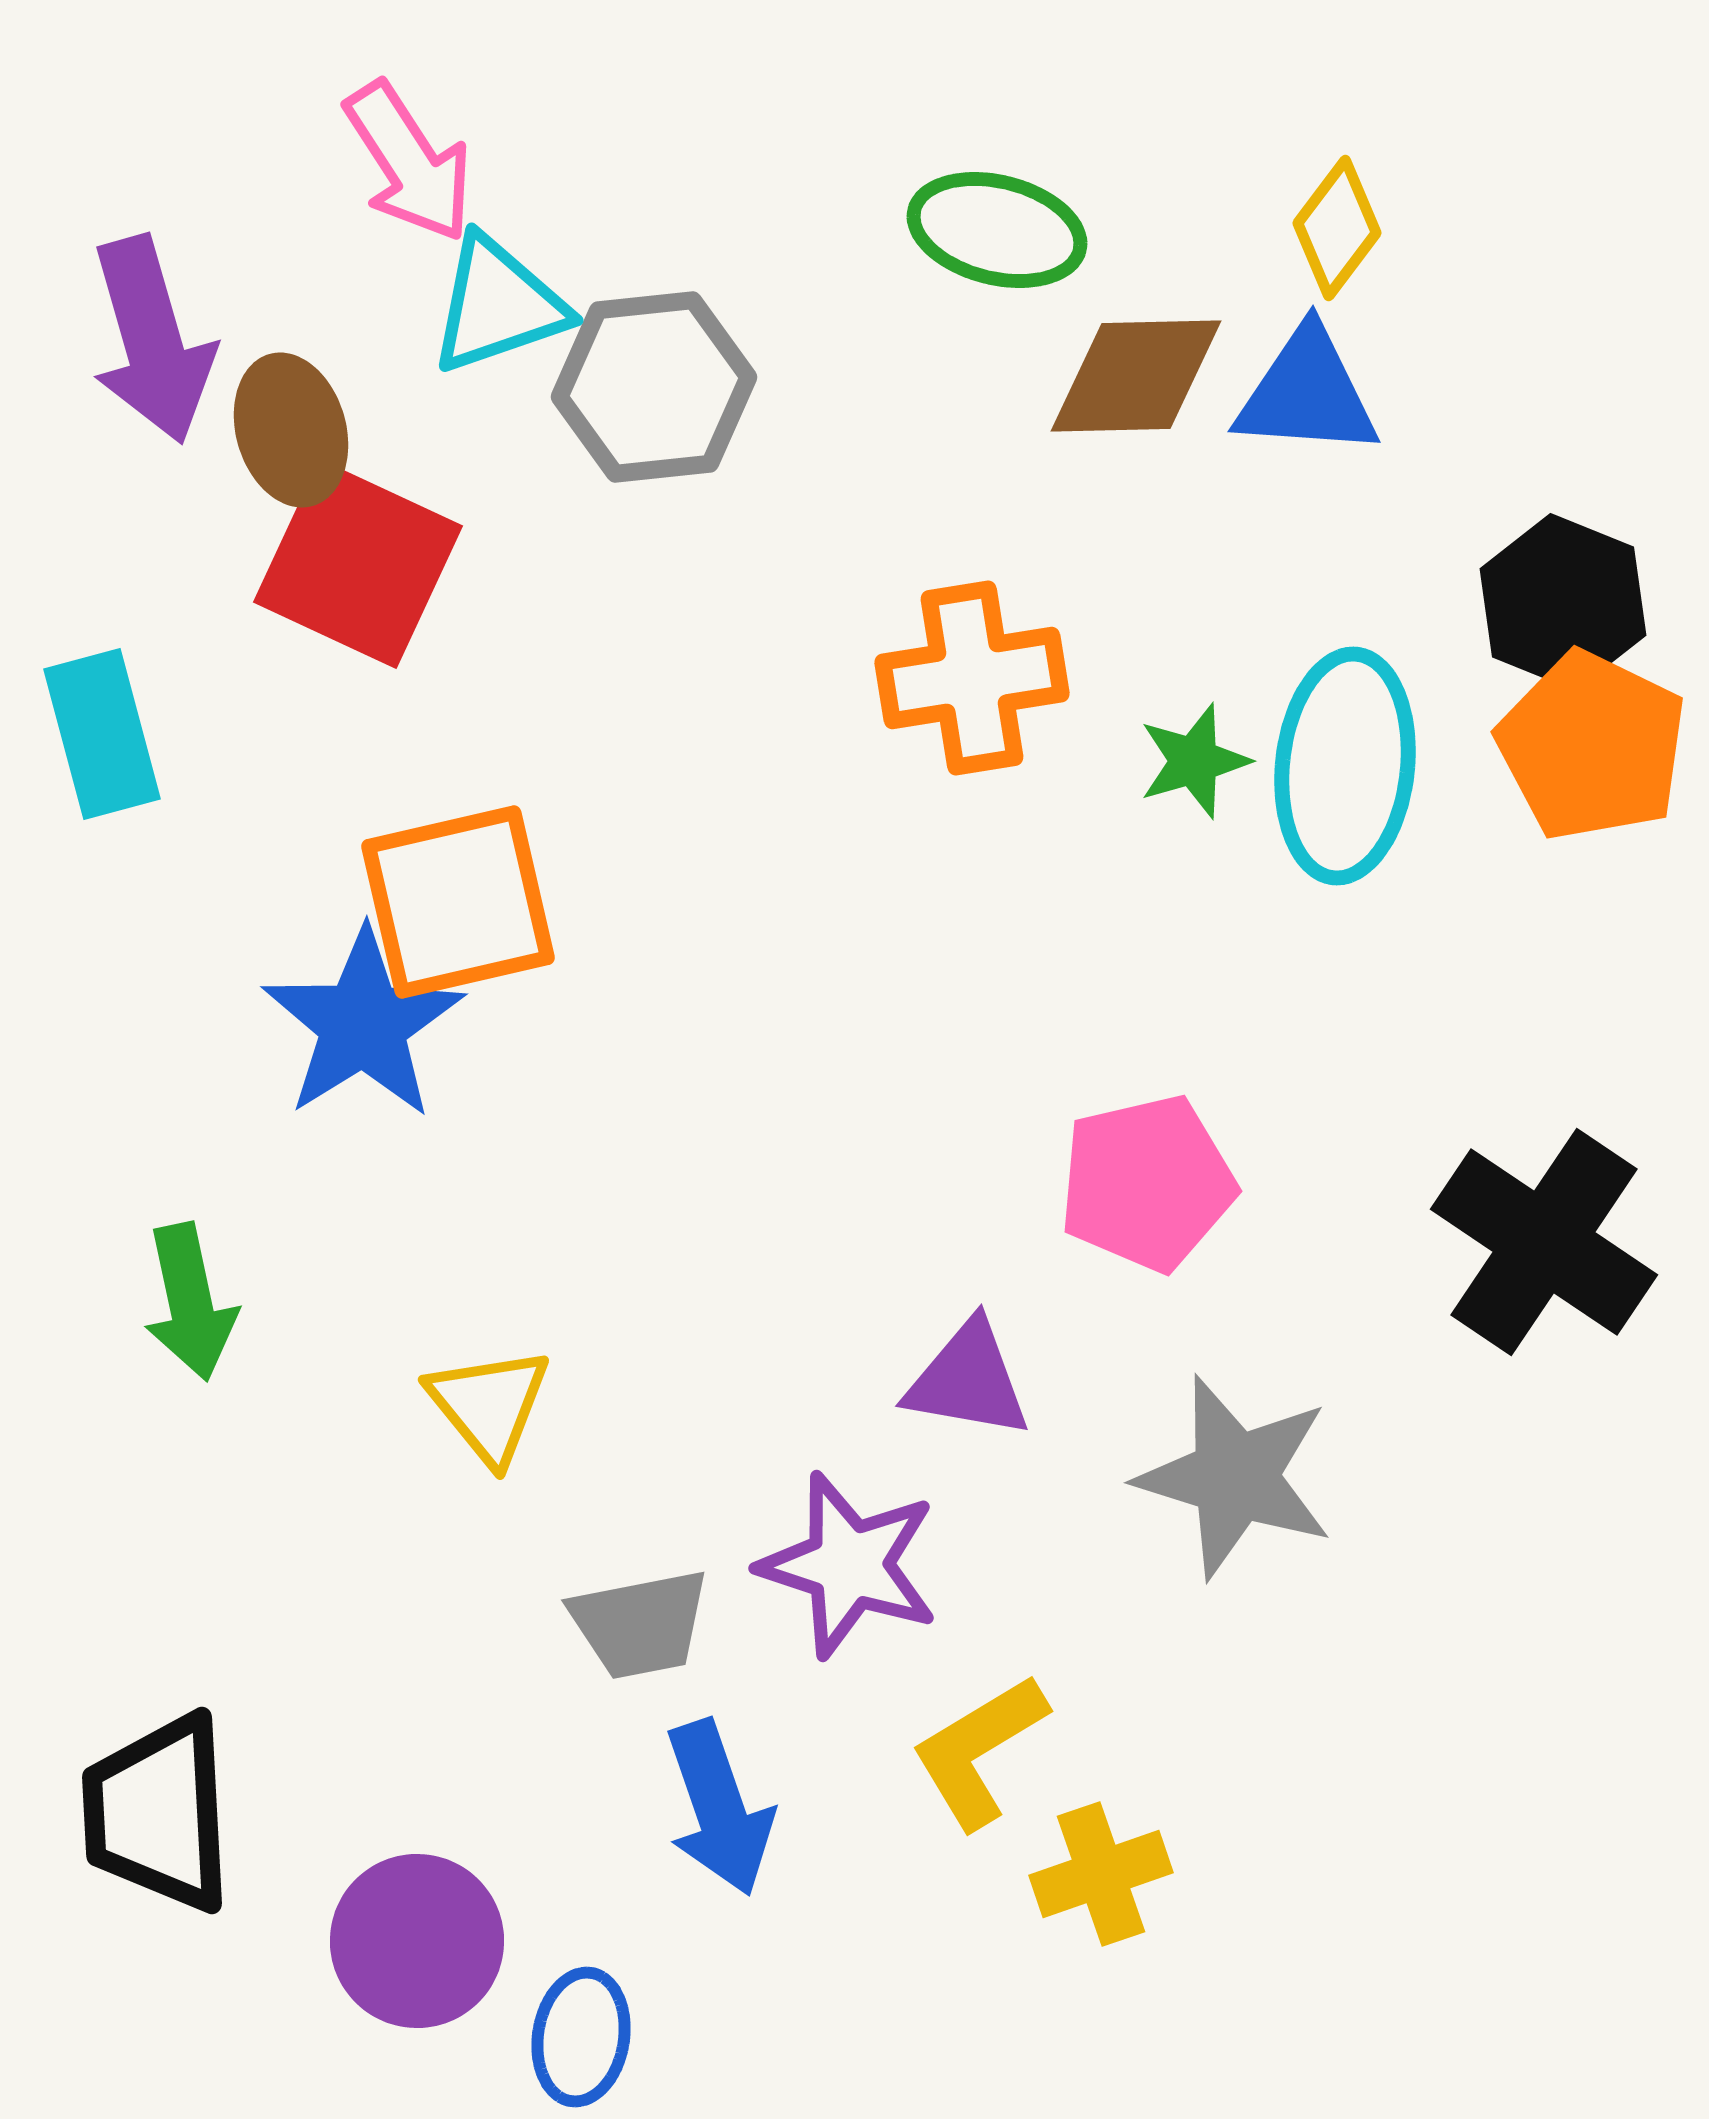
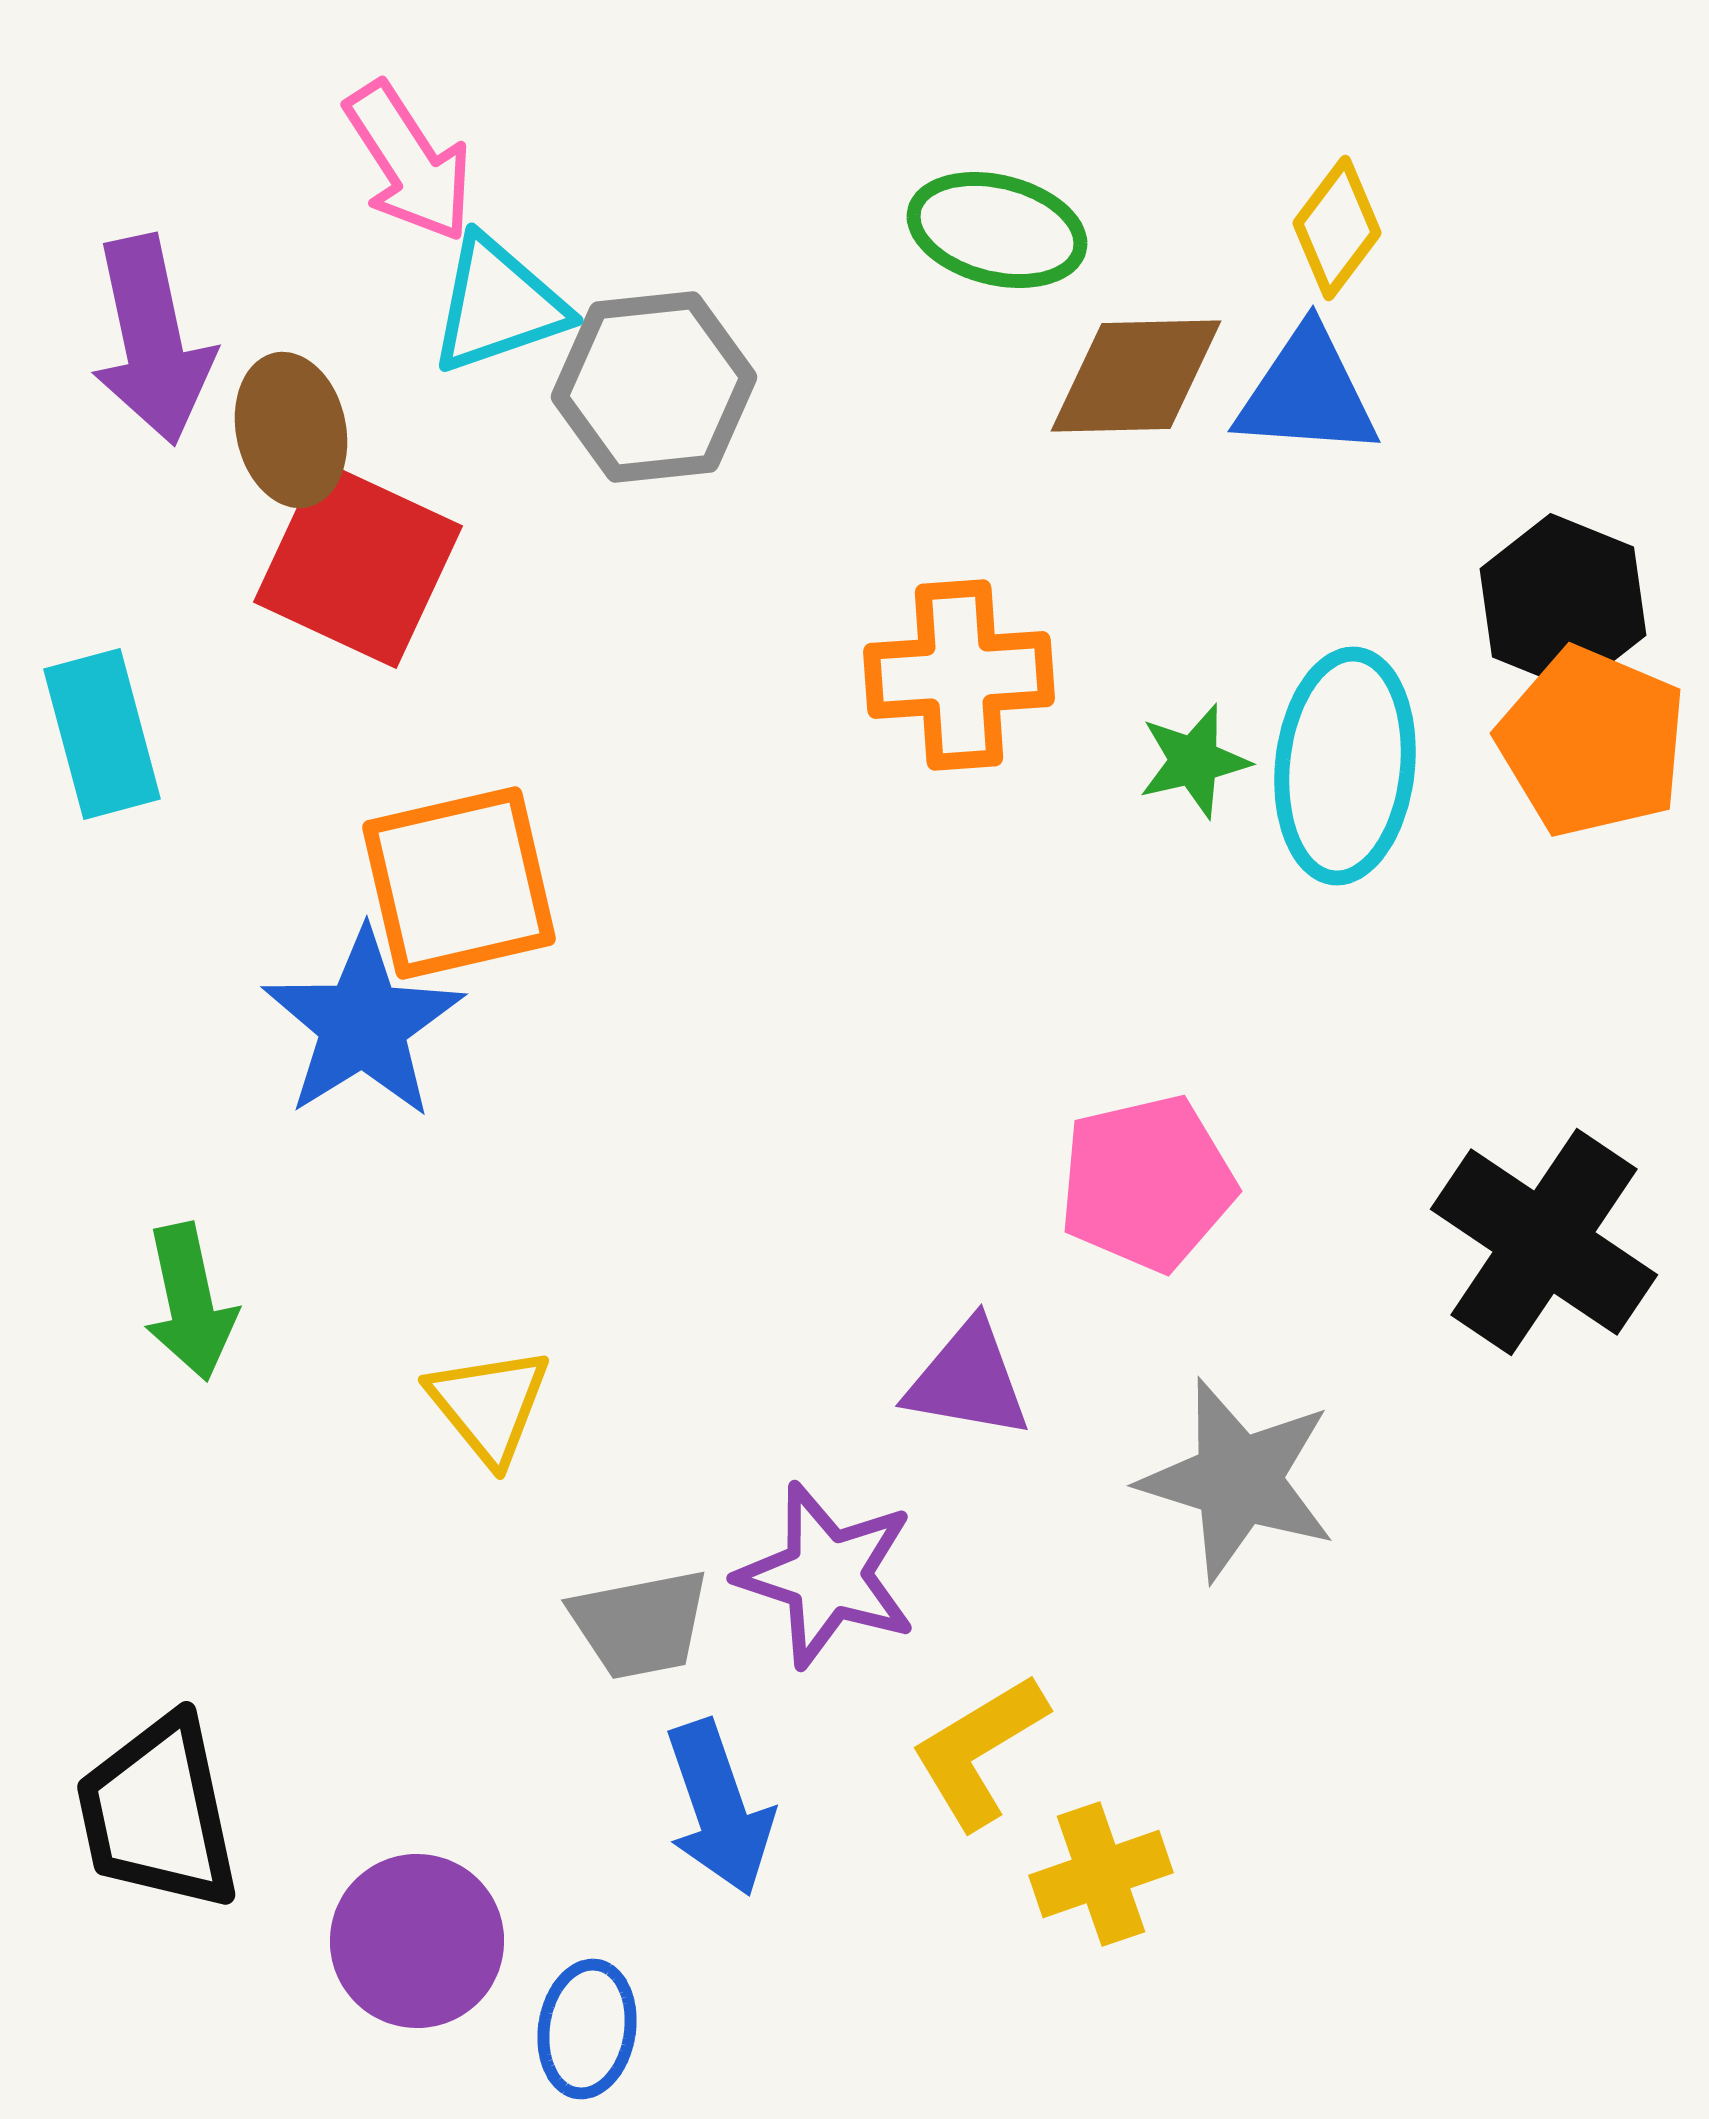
purple arrow: rotated 4 degrees clockwise
brown ellipse: rotated 4 degrees clockwise
orange cross: moved 13 px left, 3 px up; rotated 5 degrees clockwise
orange pentagon: moved 4 px up; rotated 3 degrees counterclockwise
green star: rotated 3 degrees clockwise
orange square: moved 1 px right, 19 px up
gray star: moved 3 px right, 3 px down
purple star: moved 22 px left, 10 px down
black trapezoid: rotated 9 degrees counterclockwise
blue ellipse: moved 6 px right, 8 px up
